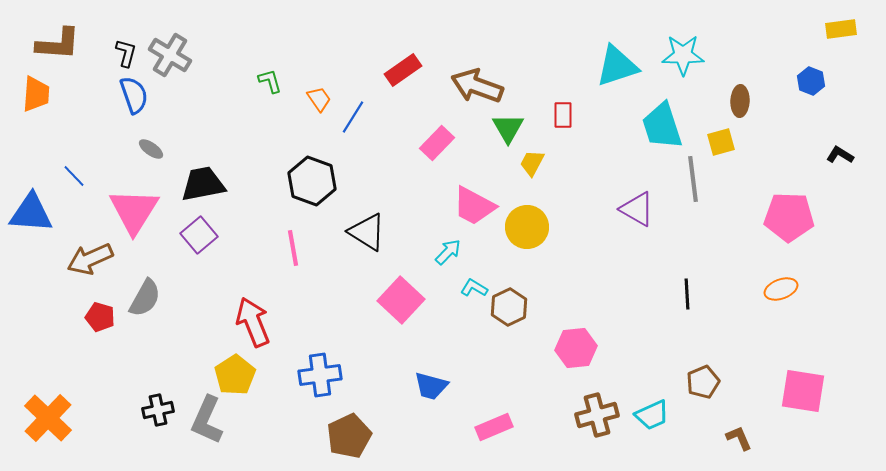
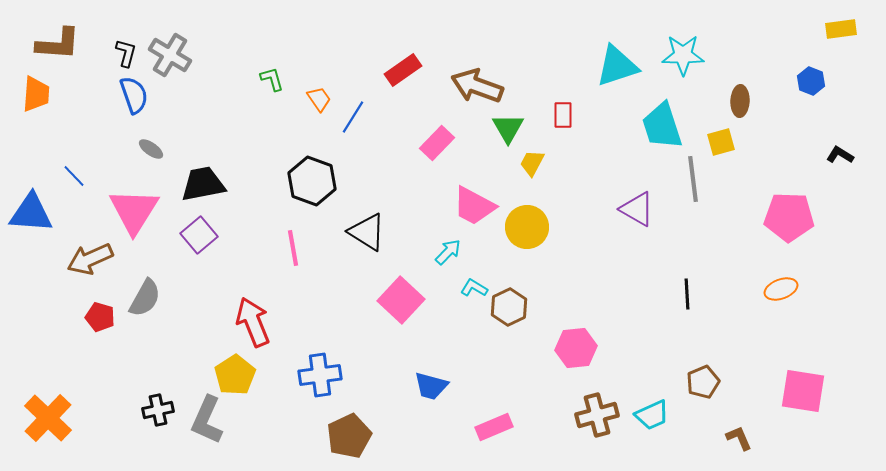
green L-shape at (270, 81): moved 2 px right, 2 px up
